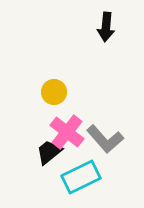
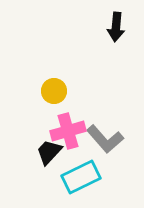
black arrow: moved 10 px right
yellow circle: moved 1 px up
pink cross: moved 1 px right, 1 px up; rotated 36 degrees clockwise
black trapezoid: rotated 8 degrees counterclockwise
